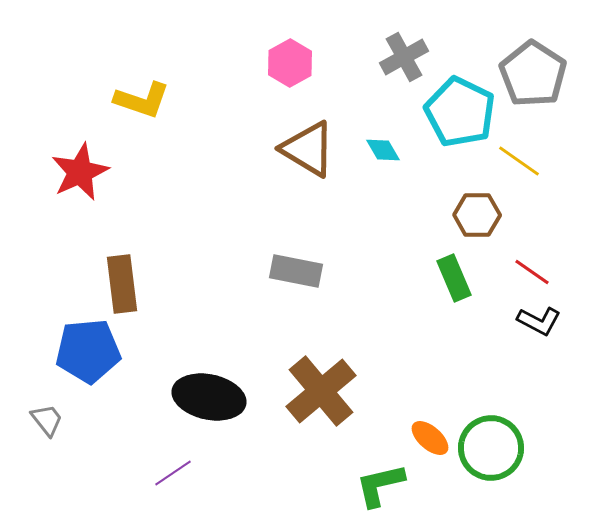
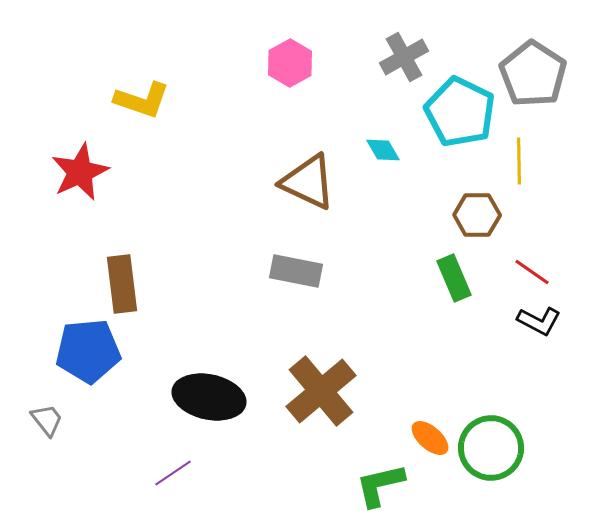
brown triangle: moved 33 px down; rotated 6 degrees counterclockwise
yellow line: rotated 54 degrees clockwise
